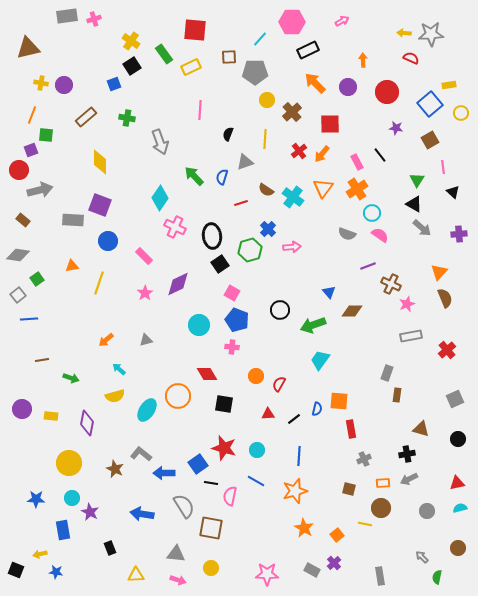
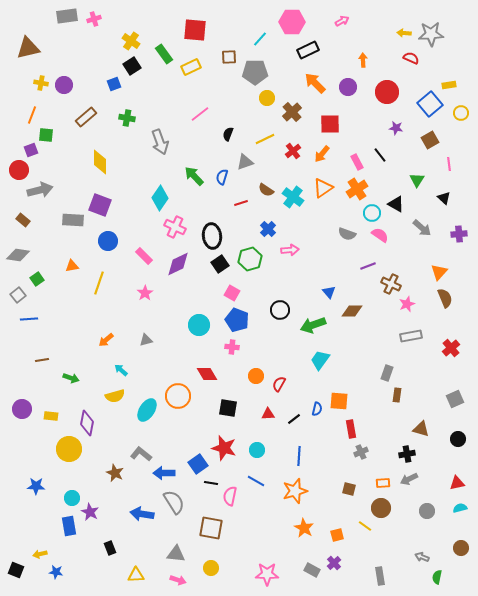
yellow circle at (267, 100): moved 2 px up
pink line at (200, 110): moved 4 px down; rotated 48 degrees clockwise
yellow line at (265, 139): rotated 60 degrees clockwise
red cross at (299, 151): moved 6 px left
pink line at (443, 167): moved 6 px right, 3 px up
orange triangle at (323, 188): rotated 20 degrees clockwise
black triangle at (453, 192): moved 9 px left, 6 px down
black triangle at (414, 204): moved 18 px left
pink arrow at (292, 247): moved 2 px left, 3 px down
green hexagon at (250, 250): moved 9 px down
purple diamond at (178, 284): moved 20 px up
red cross at (447, 350): moved 4 px right, 2 px up
cyan arrow at (119, 369): moved 2 px right, 1 px down
black square at (224, 404): moved 4 px right, 4 px down
gray cross at (364, 459): moved 3 px left, 7 px up
yellow circle at (69, 463): moved 14 px up
brown star at (115, 469): moved 4 px down
blue star at (36, 499): moved 13 px up
gray semicircle at (184, 506): moved 10 px left, 4 px up
yellow line at (365, 524): moved 2 px down; rotated 24 degrees clockwise
blue rectangle at (63, 530): moved 6 px right, 4 px up
orange square at (337, 535): rotated 24 degrees clockwise
brown circle at (458, 548): moved 3 px right
gray arrow at (422, 557): rotated 24 degrees counterclockwise
